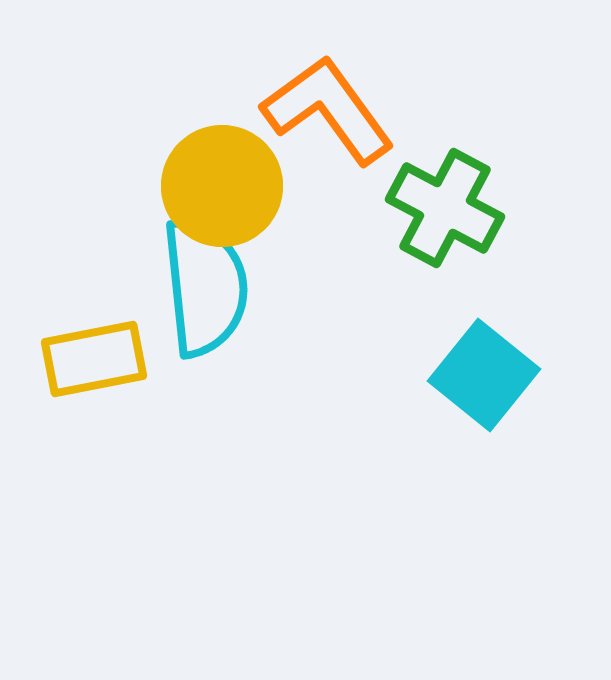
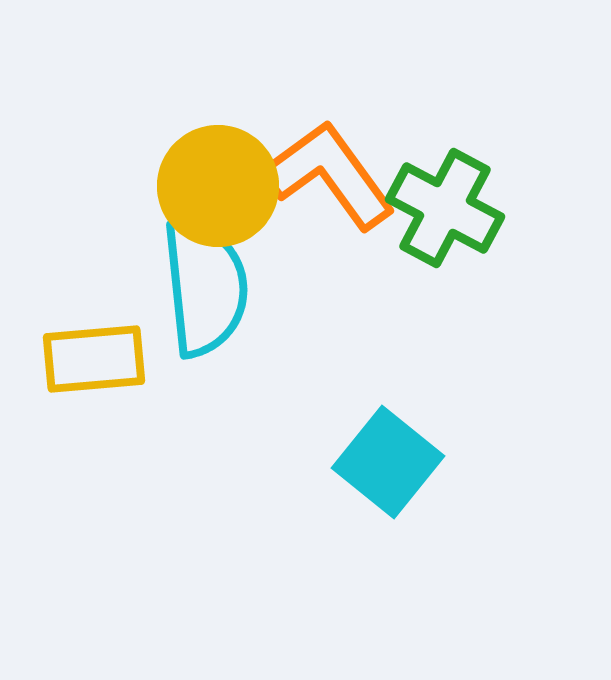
orange L-shape: moved 1 px right, 65 px down
yellow circle: moved 4 px left
yellow rectangle: rotated 6 degrees clockwise
cyan square: moved 96 px left, 87 px down
